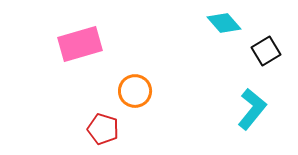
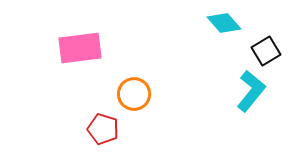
pink rectangle: moved 4 px down; rotated 9 degrees clockwise
orange circle: moved 1 px left, 3 px down
cyan L-shape: moved 1 px left, 18 px up
